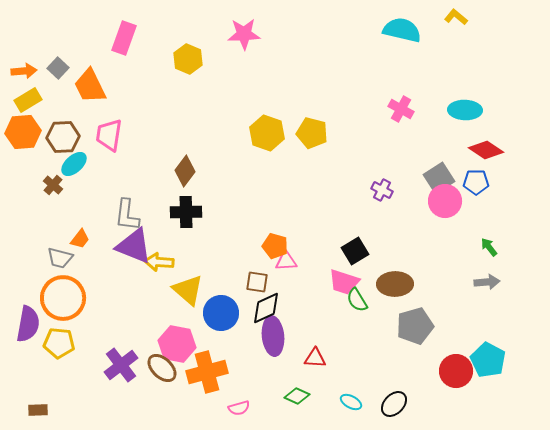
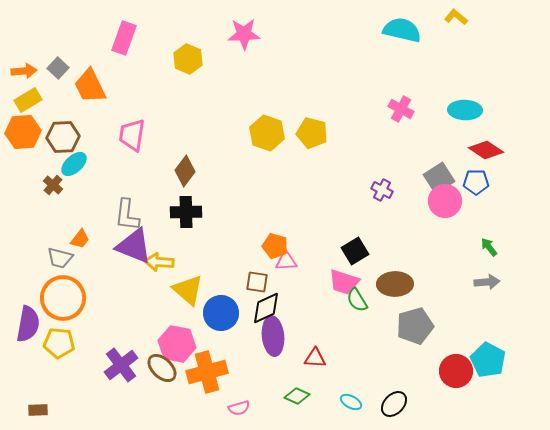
pink trapezoid at (109, 135): moved 23 px right
